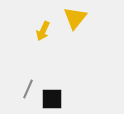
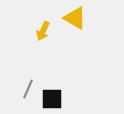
yellow triangle: rotated 40 degrees counterclockwise
